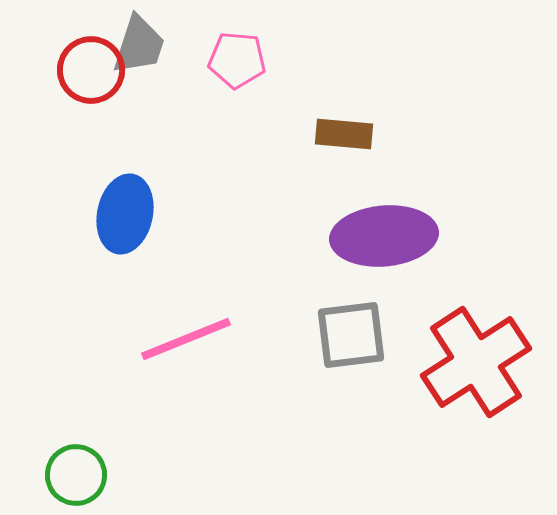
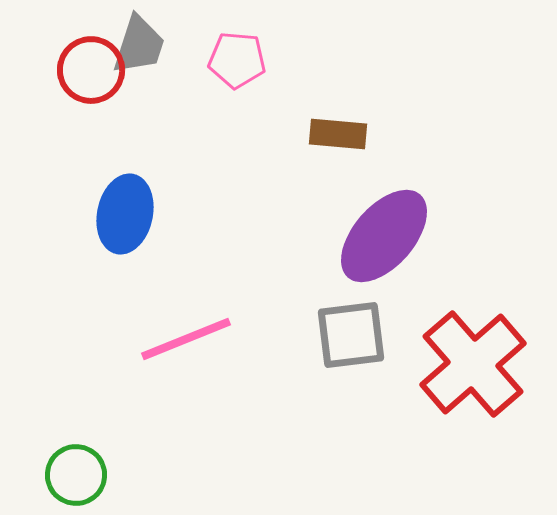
brown rectangle: moved 6 px left
purple ellipse: rotated 44 degrees counterclockwise
red cross: moved 3 px left, 2 px down; rotated 8 degrees counterclockwise
